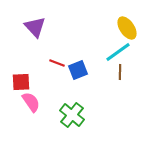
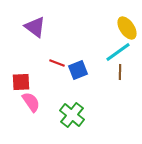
purple triangle: rotated 10 degrees counterclockwise
